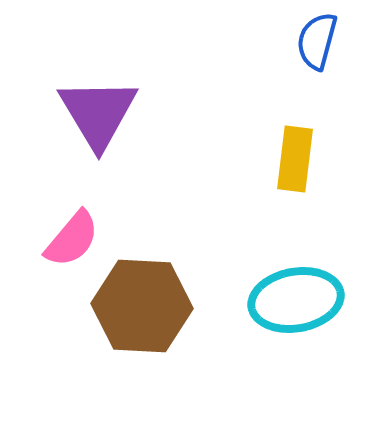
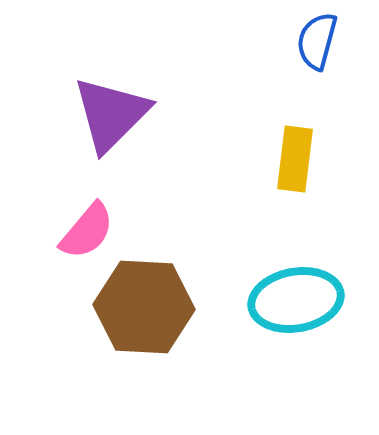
purple triangle: moved 13 px right, 1 px down; rotated 16 degrees clockwise
pink semicircle: moved 15 px right, 8 px up
brown hexagon: moved 2 px right, 1 px down
